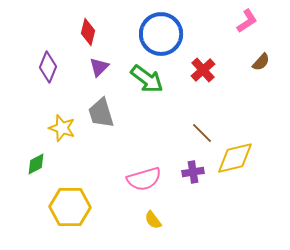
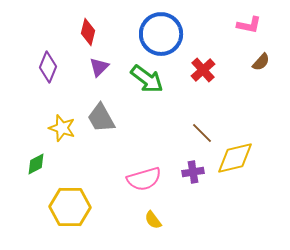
pink L-shape: moved 2 px right, 4 px down; rotated 45 degrees clockwise
gray trapezoid: moved 5 px down; rotated 12 degrees counterclockwise
